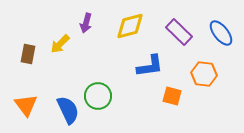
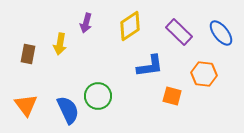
yellow diamond: rotated 20 degrees counterclockwise
yellow arrow: rotated 35 degrees counterclockwise
